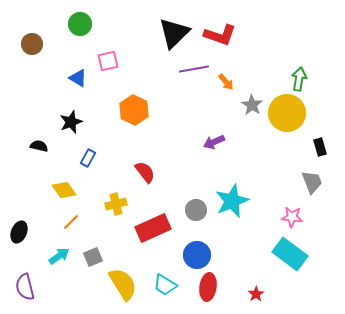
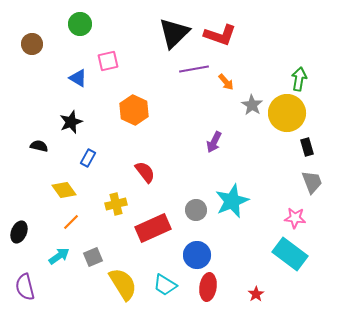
purple arrow: rotated 40 degrees counterclockwise
black rectangle: moved 13 px left
pink star: moved 3 px right, 1 px down
